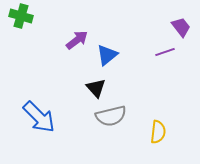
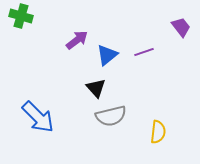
purple line: moved 21 px left
blue arrow: moved 1 px left
